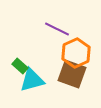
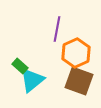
purple line: rotated 75 degrees clockwise
brown square: moved 7 px right, 7 px down
cyan triangle: rotated 24 degrees counterclockwise
